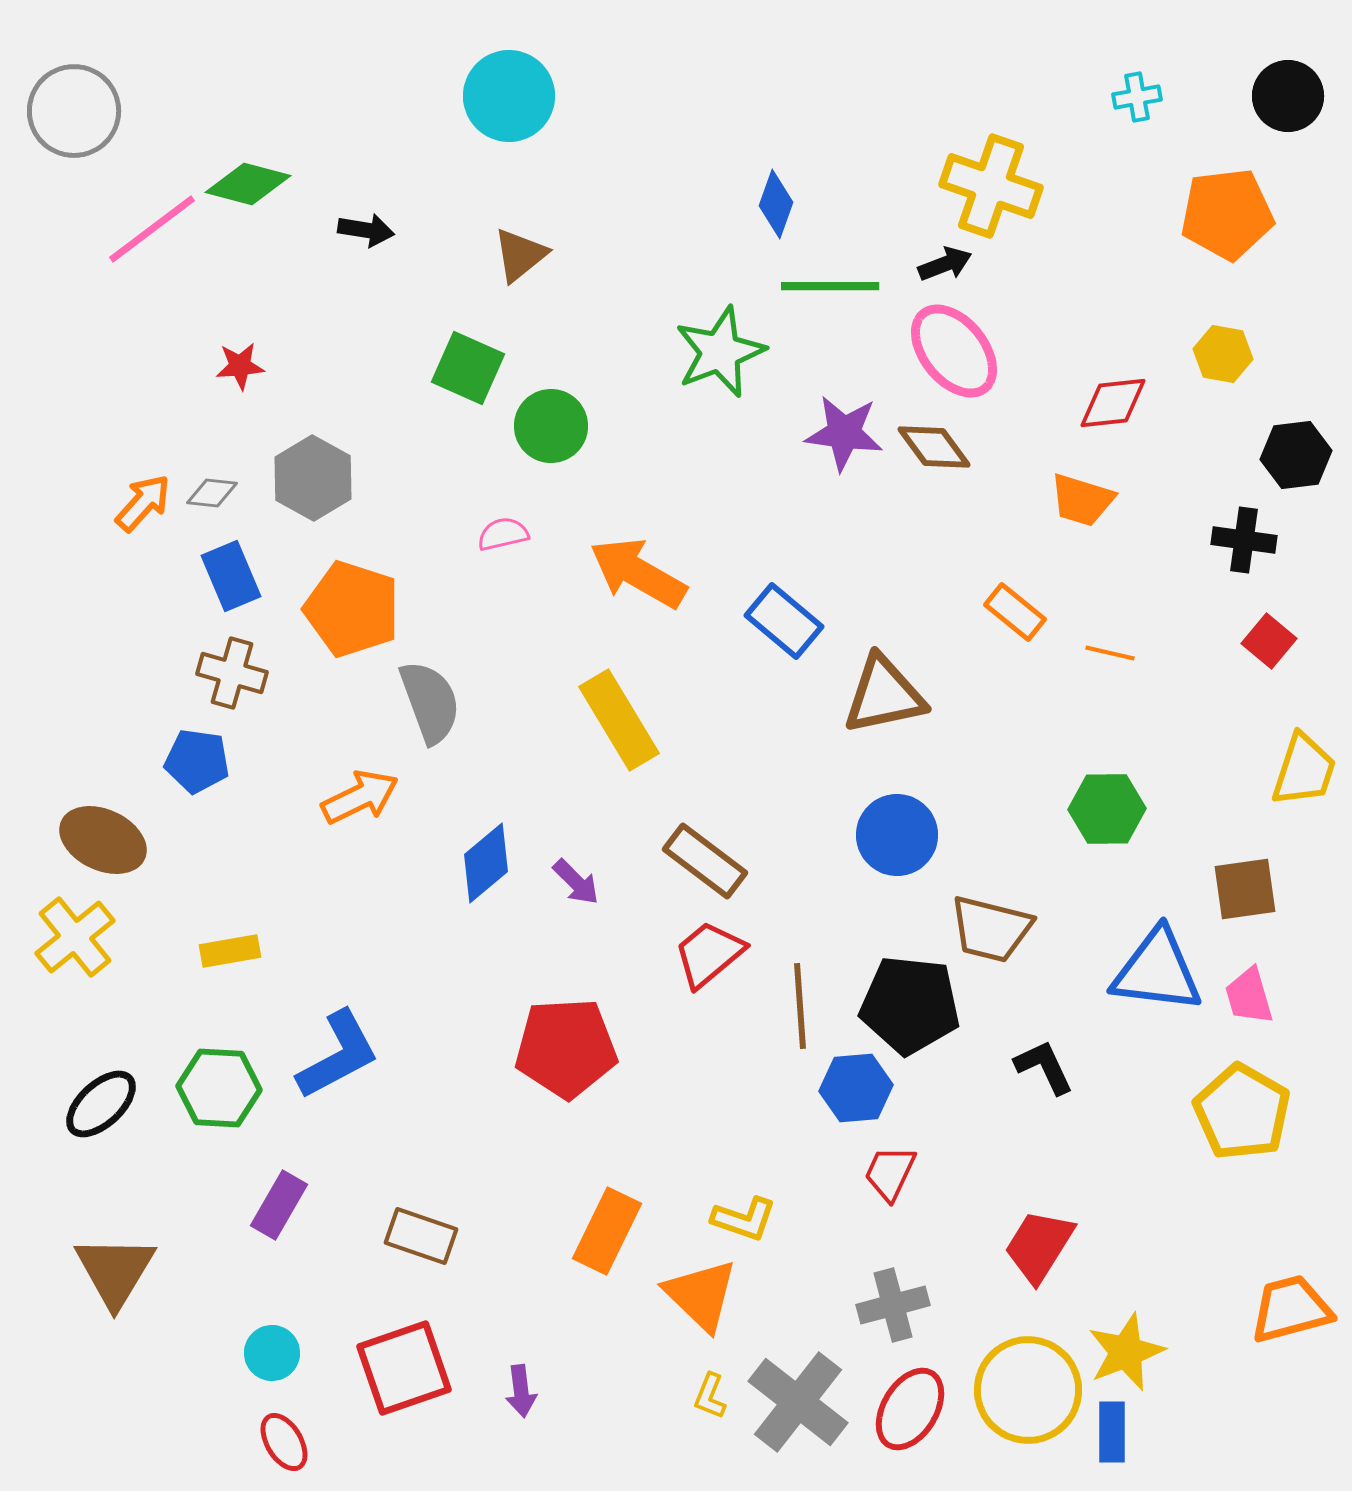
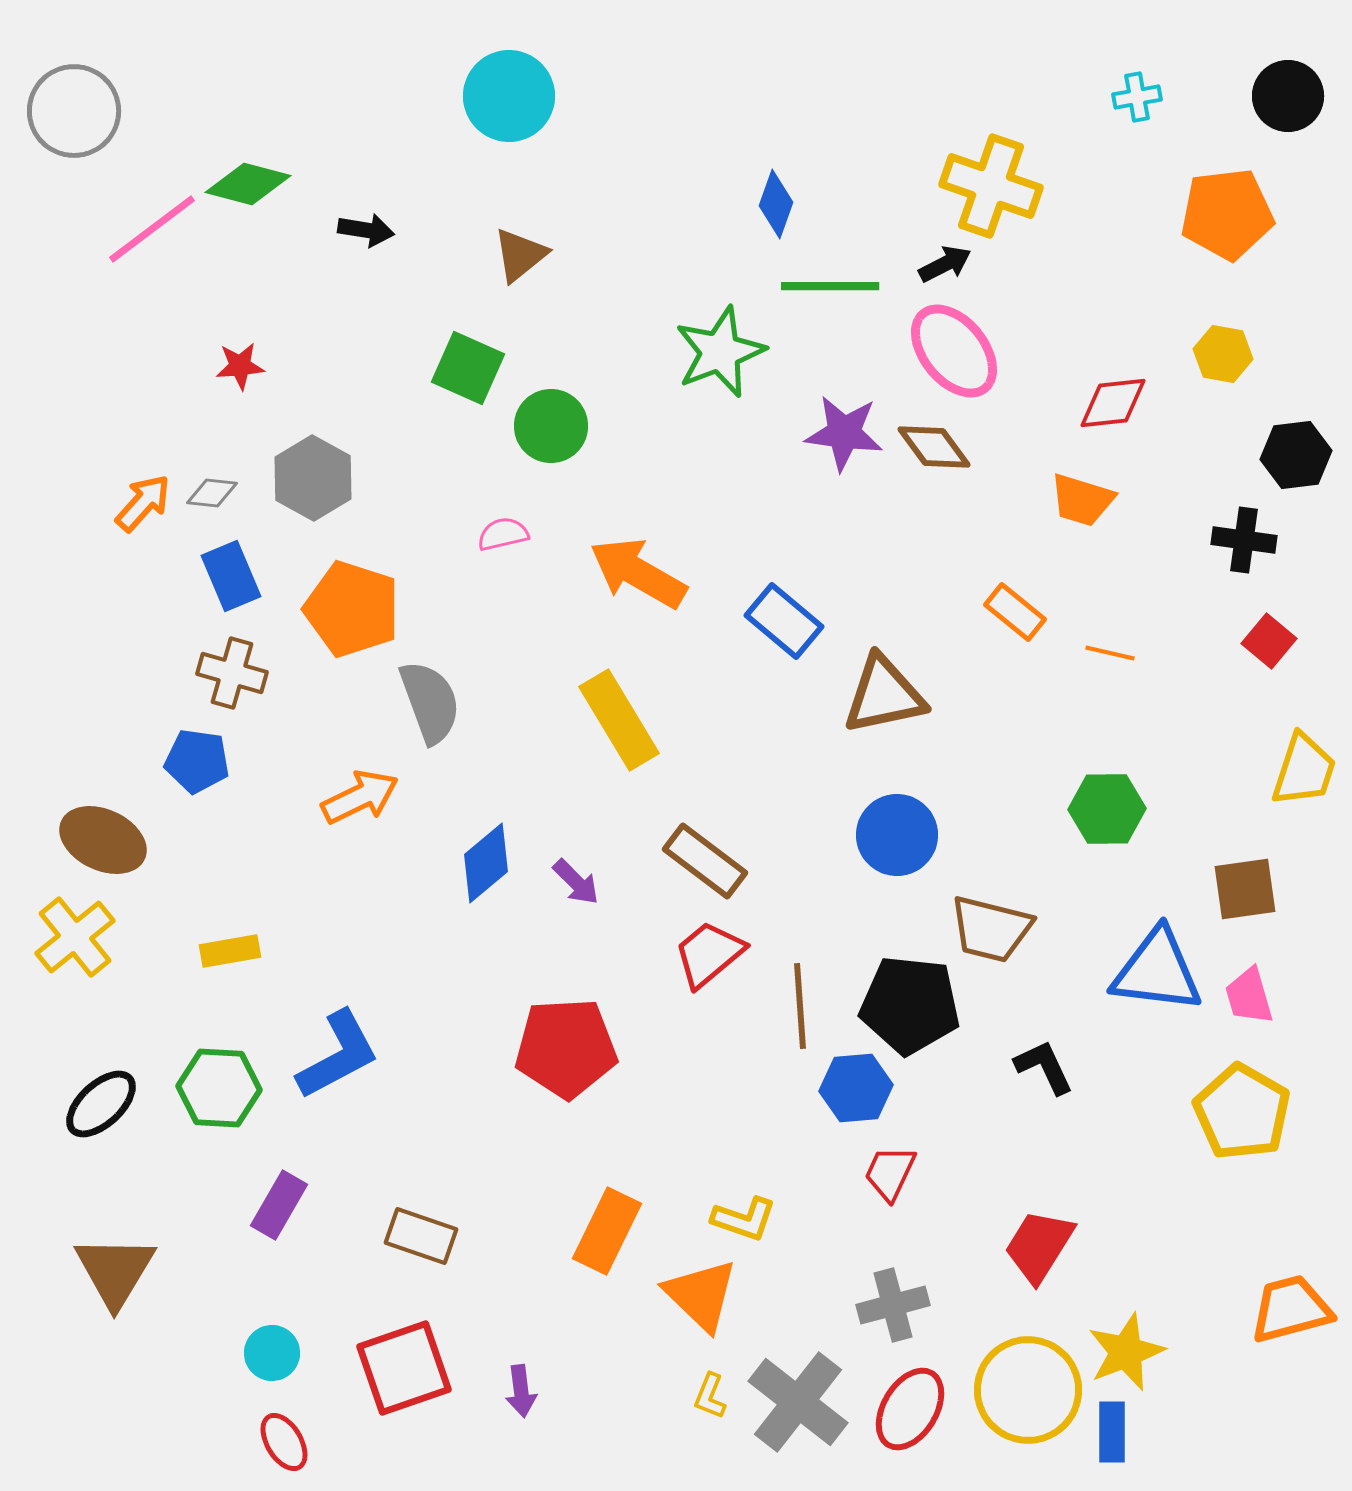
black arrow at (945, 264): rotated 6 degrees counterclockwise
